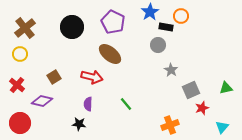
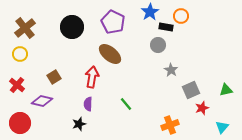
red arrow: rotated 95 degrees counterclockwise
green triangle: moved 2 px down
black star: rotated 24 degrees counterclockwise
